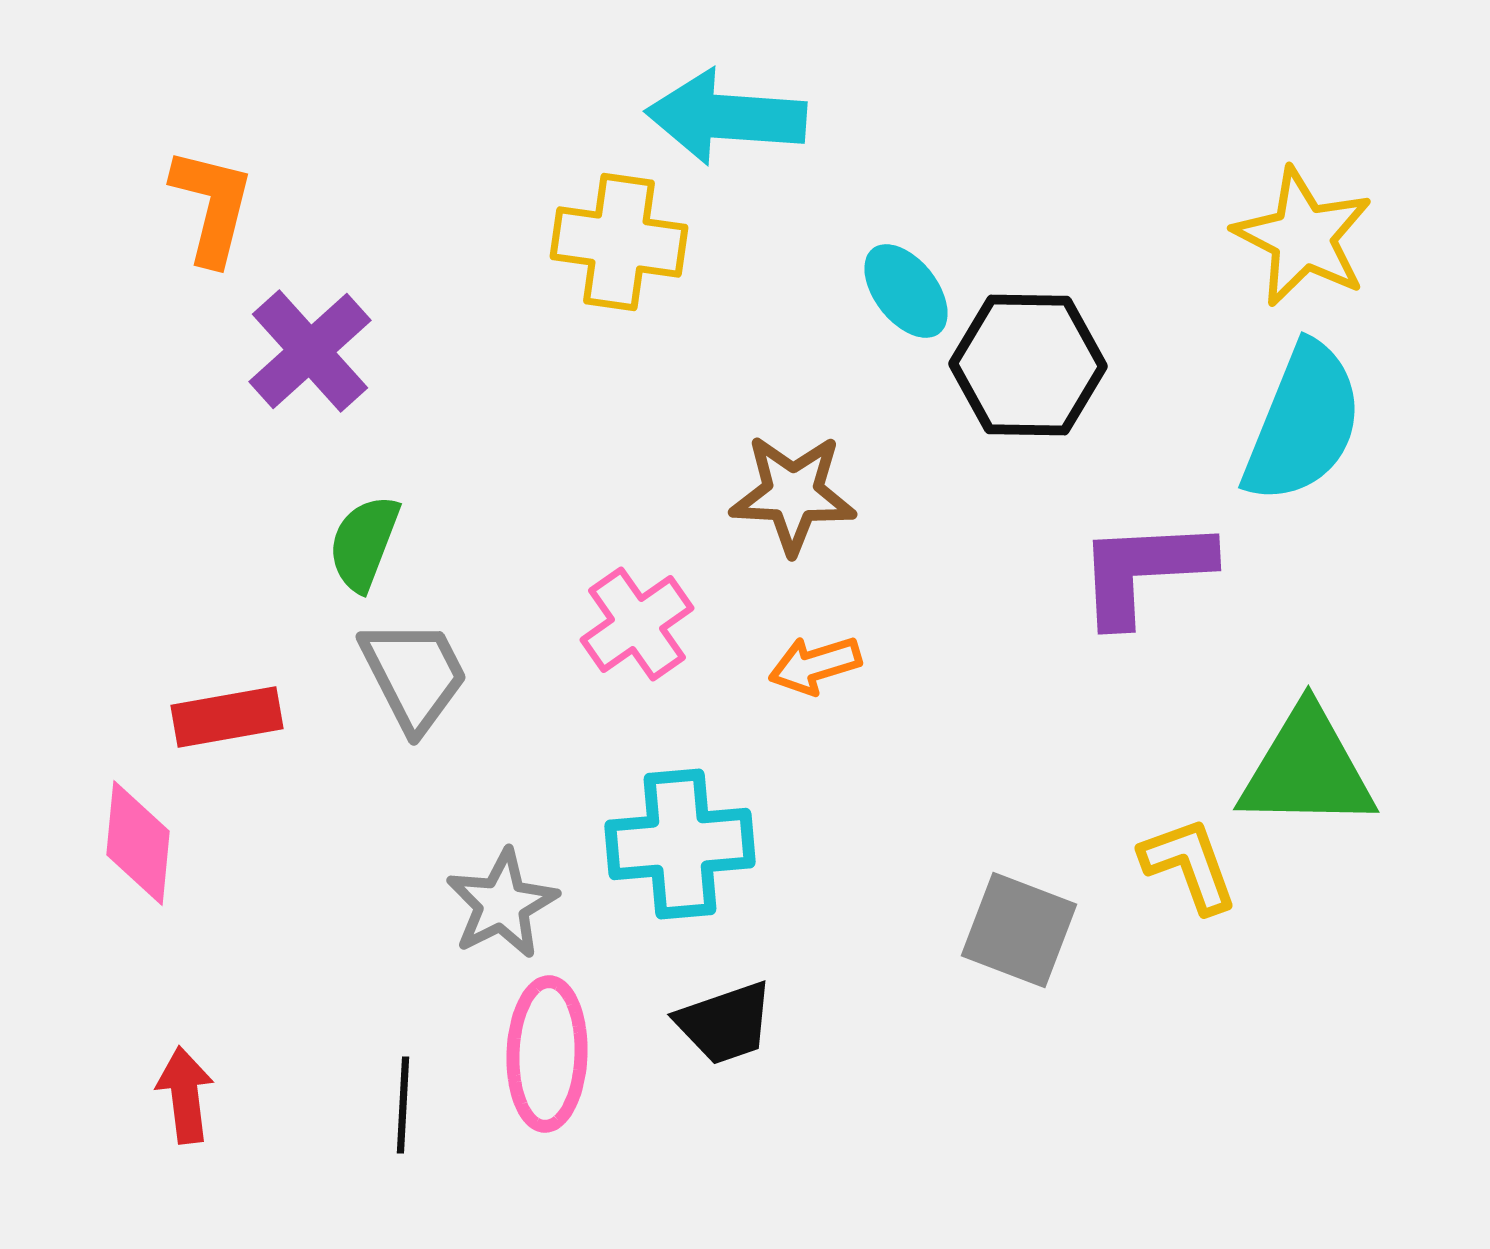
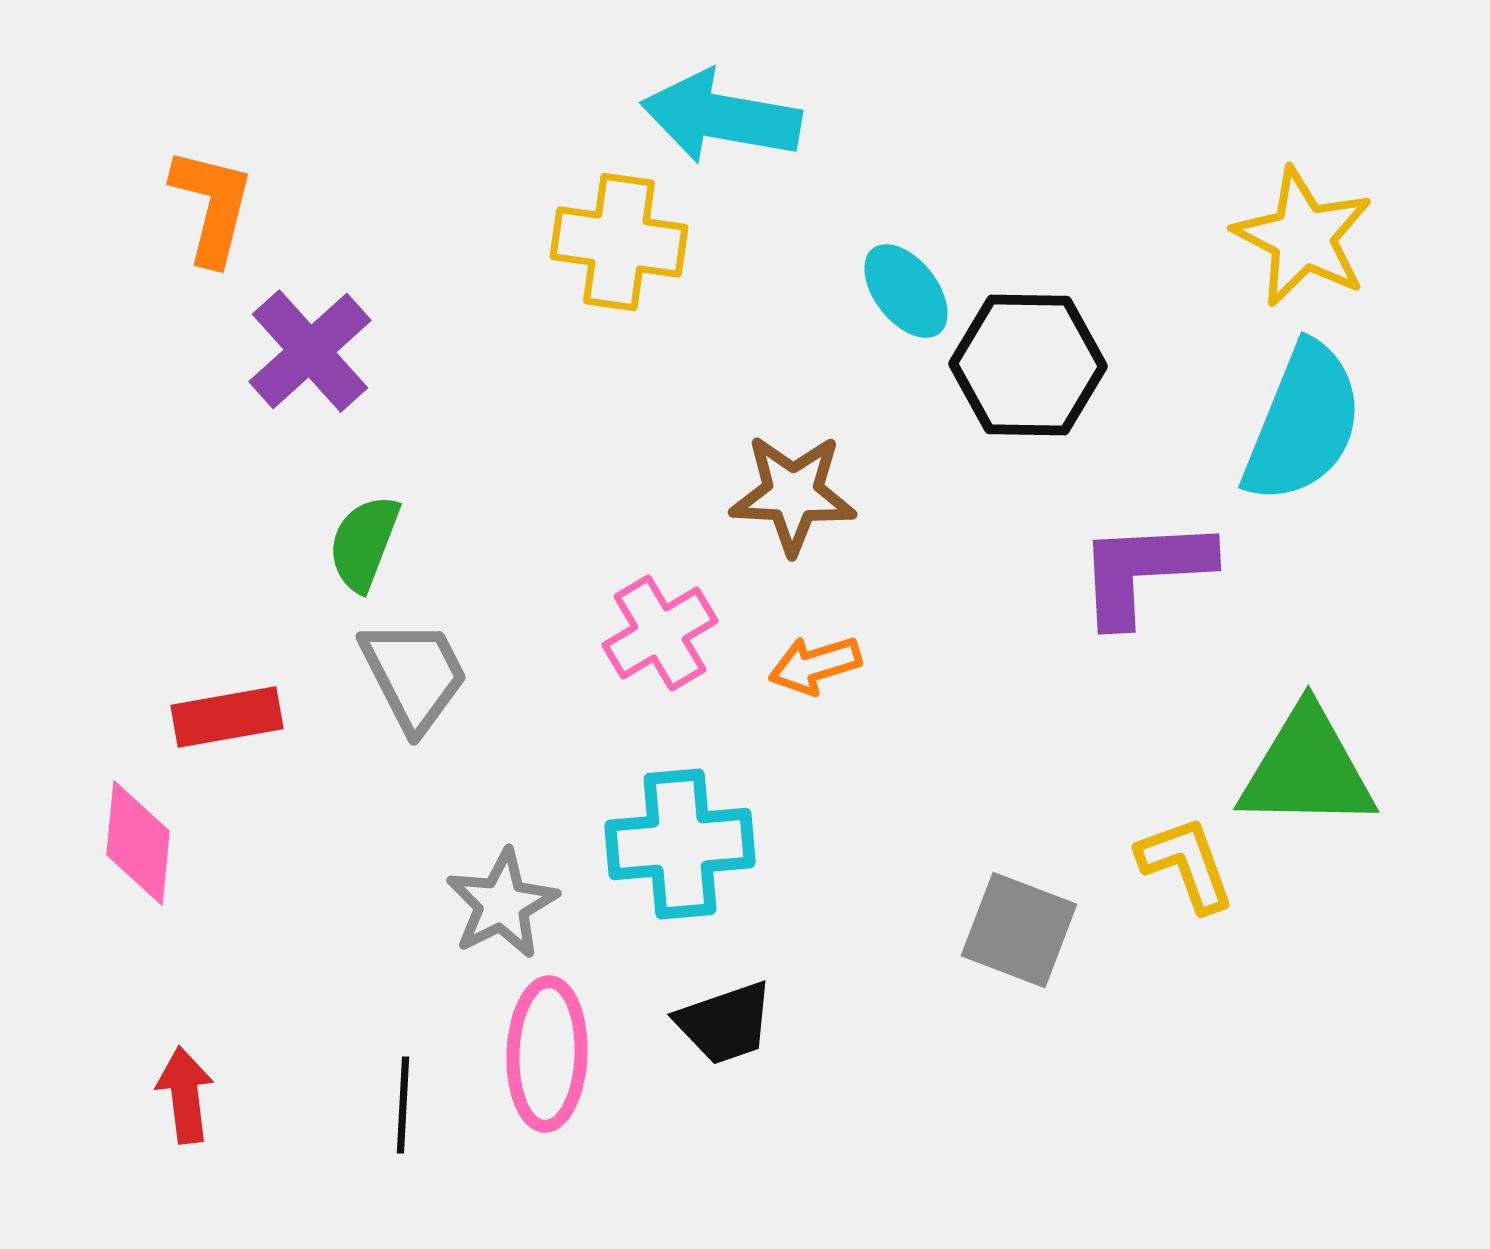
cyan arrow: moved 5 px left; rotated 6 degrees clockwise
pink cross: moved 23 px right, 9 px down; rotated 4 degrees clockwise
yellow L-shape: moved 3 px left, 1 px up
